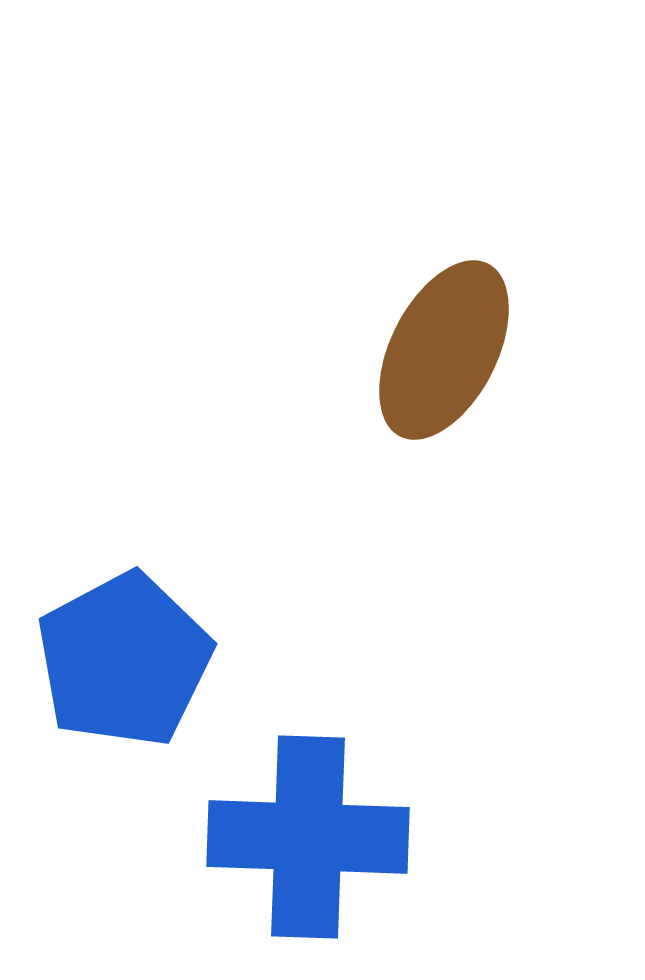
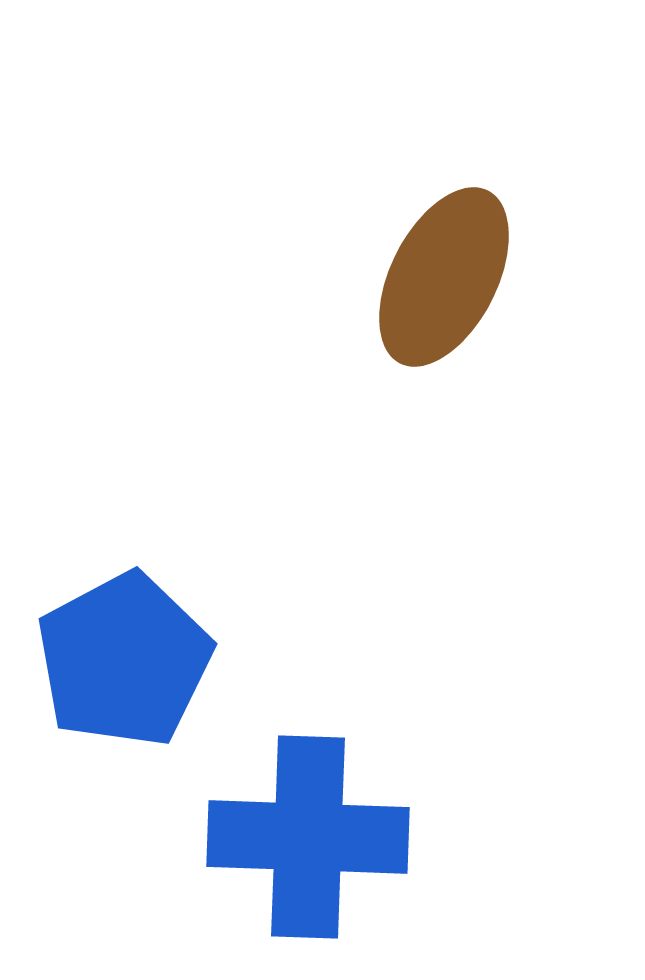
brown ellipse: moved 73 px up
